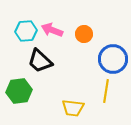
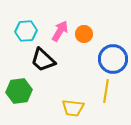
pink arrow: moved 8 px right, 1 px down; rotated 100 degrees clockwise
black trapezoid: moved 3 px right, 1 px up
